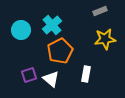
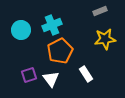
cyan cross: rotated 18 degrees clockwise
white rectangle: rotated 42 degrees counterclockwise
white triangle: rotated 12 degrees clockwise
